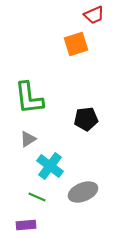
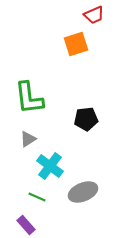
purple rectangle: rotated 54 degrees clockwise
